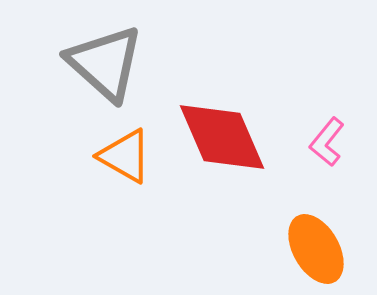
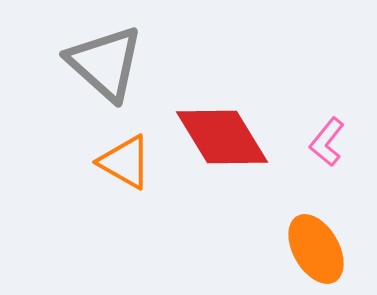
red diamond: rotated 8 degrees counterclockwise
orange triangle: moved 6 px down
